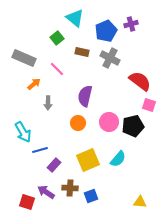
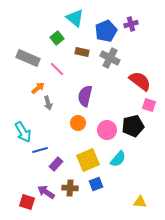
gray rectangle: moved 4 px right
orange arrow: moved 4 px right, 4 px down
gray arrow: rotated 16 degrees counterclockwise
pink circle: moved 2 px left, 8 px down
purple rectangle: moved 2 px right, 1 px up
blue square: moved 5 px right, 12 px up
